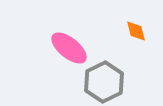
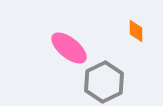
orange diamond: rotated 15 degrees clockwise
